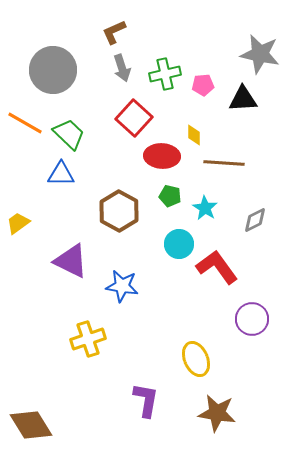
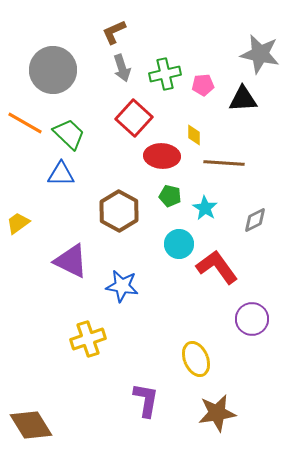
brown star: rotated 18 degrees counterclockwise
